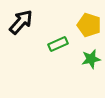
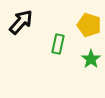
green rectangle: rotated 54 degrees counterclockwise
green star: rotated 24 degrees counterclockwise
